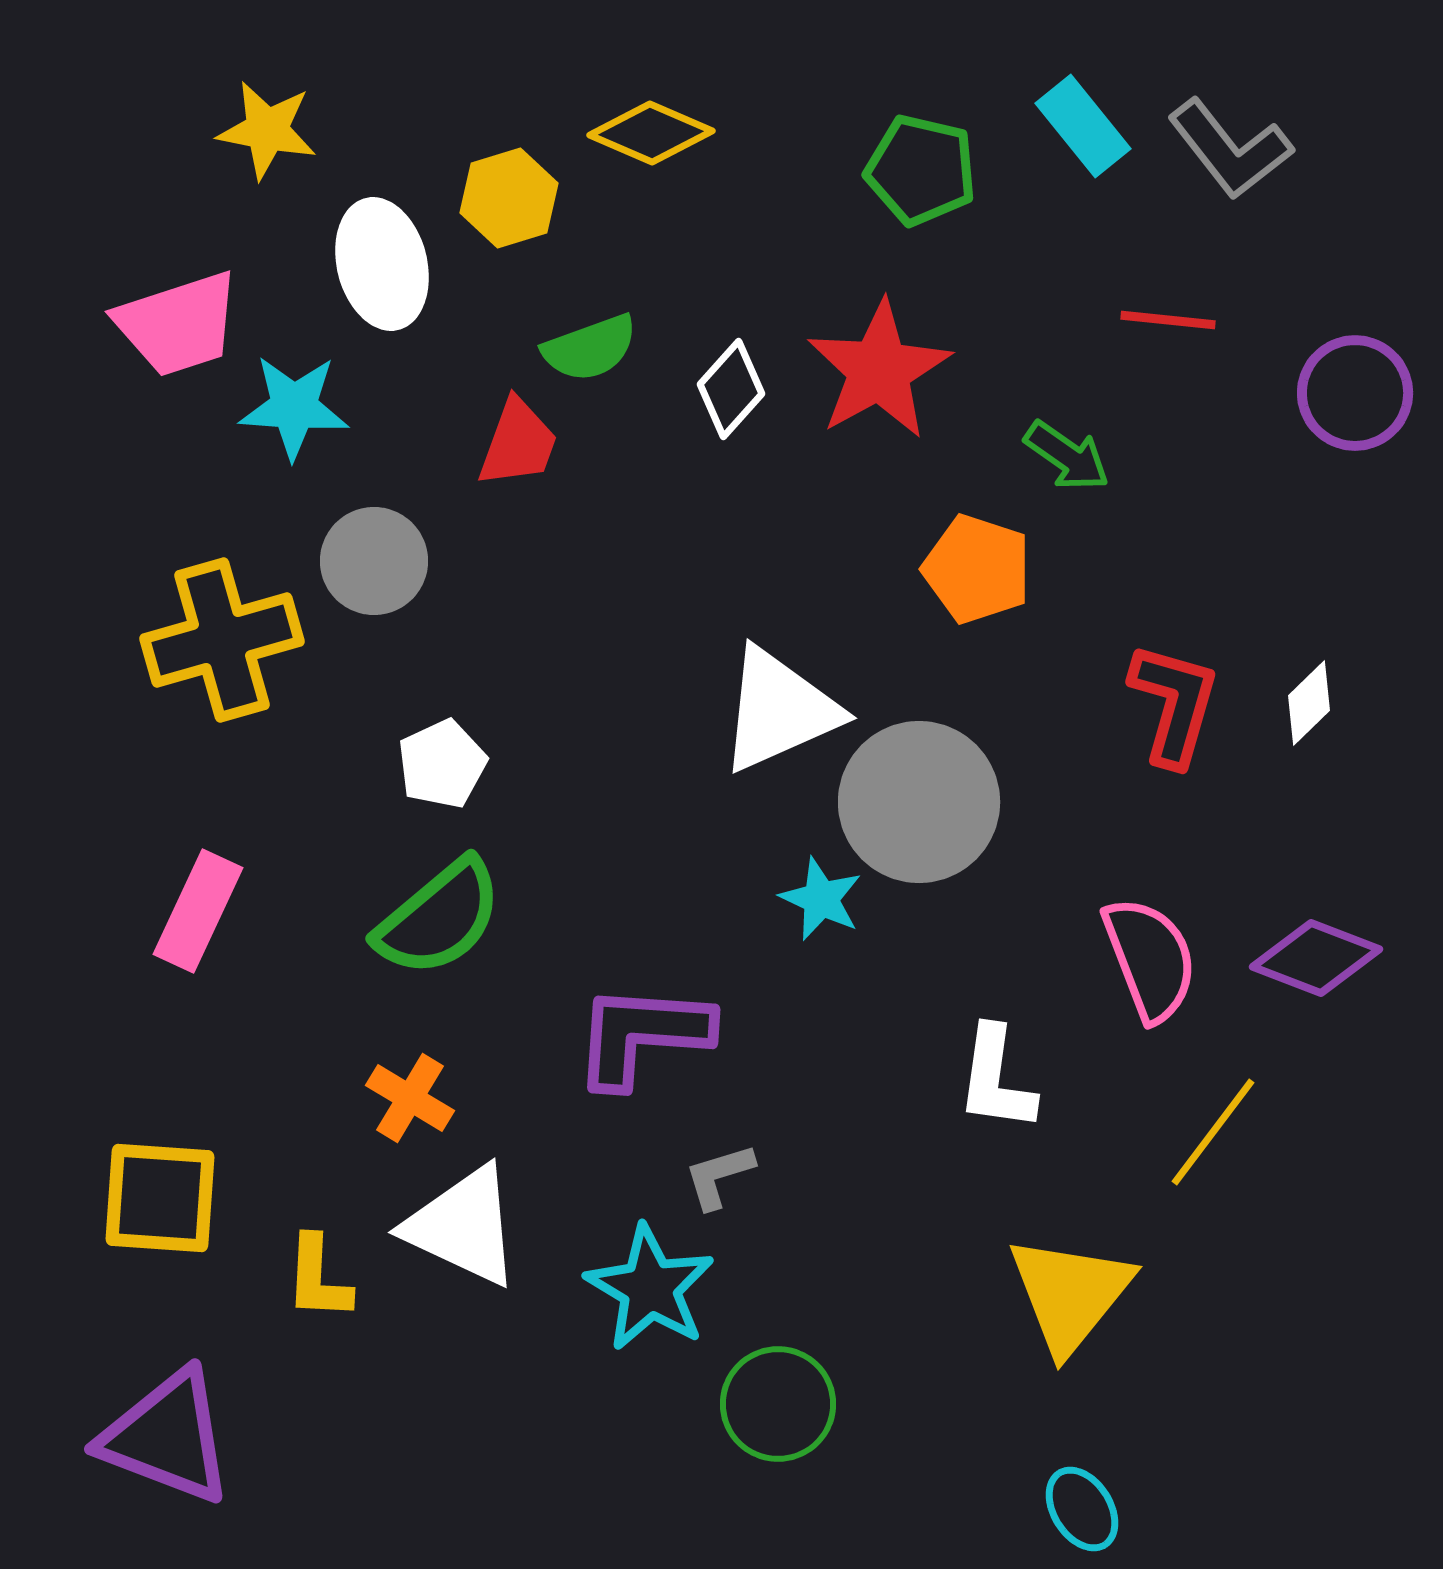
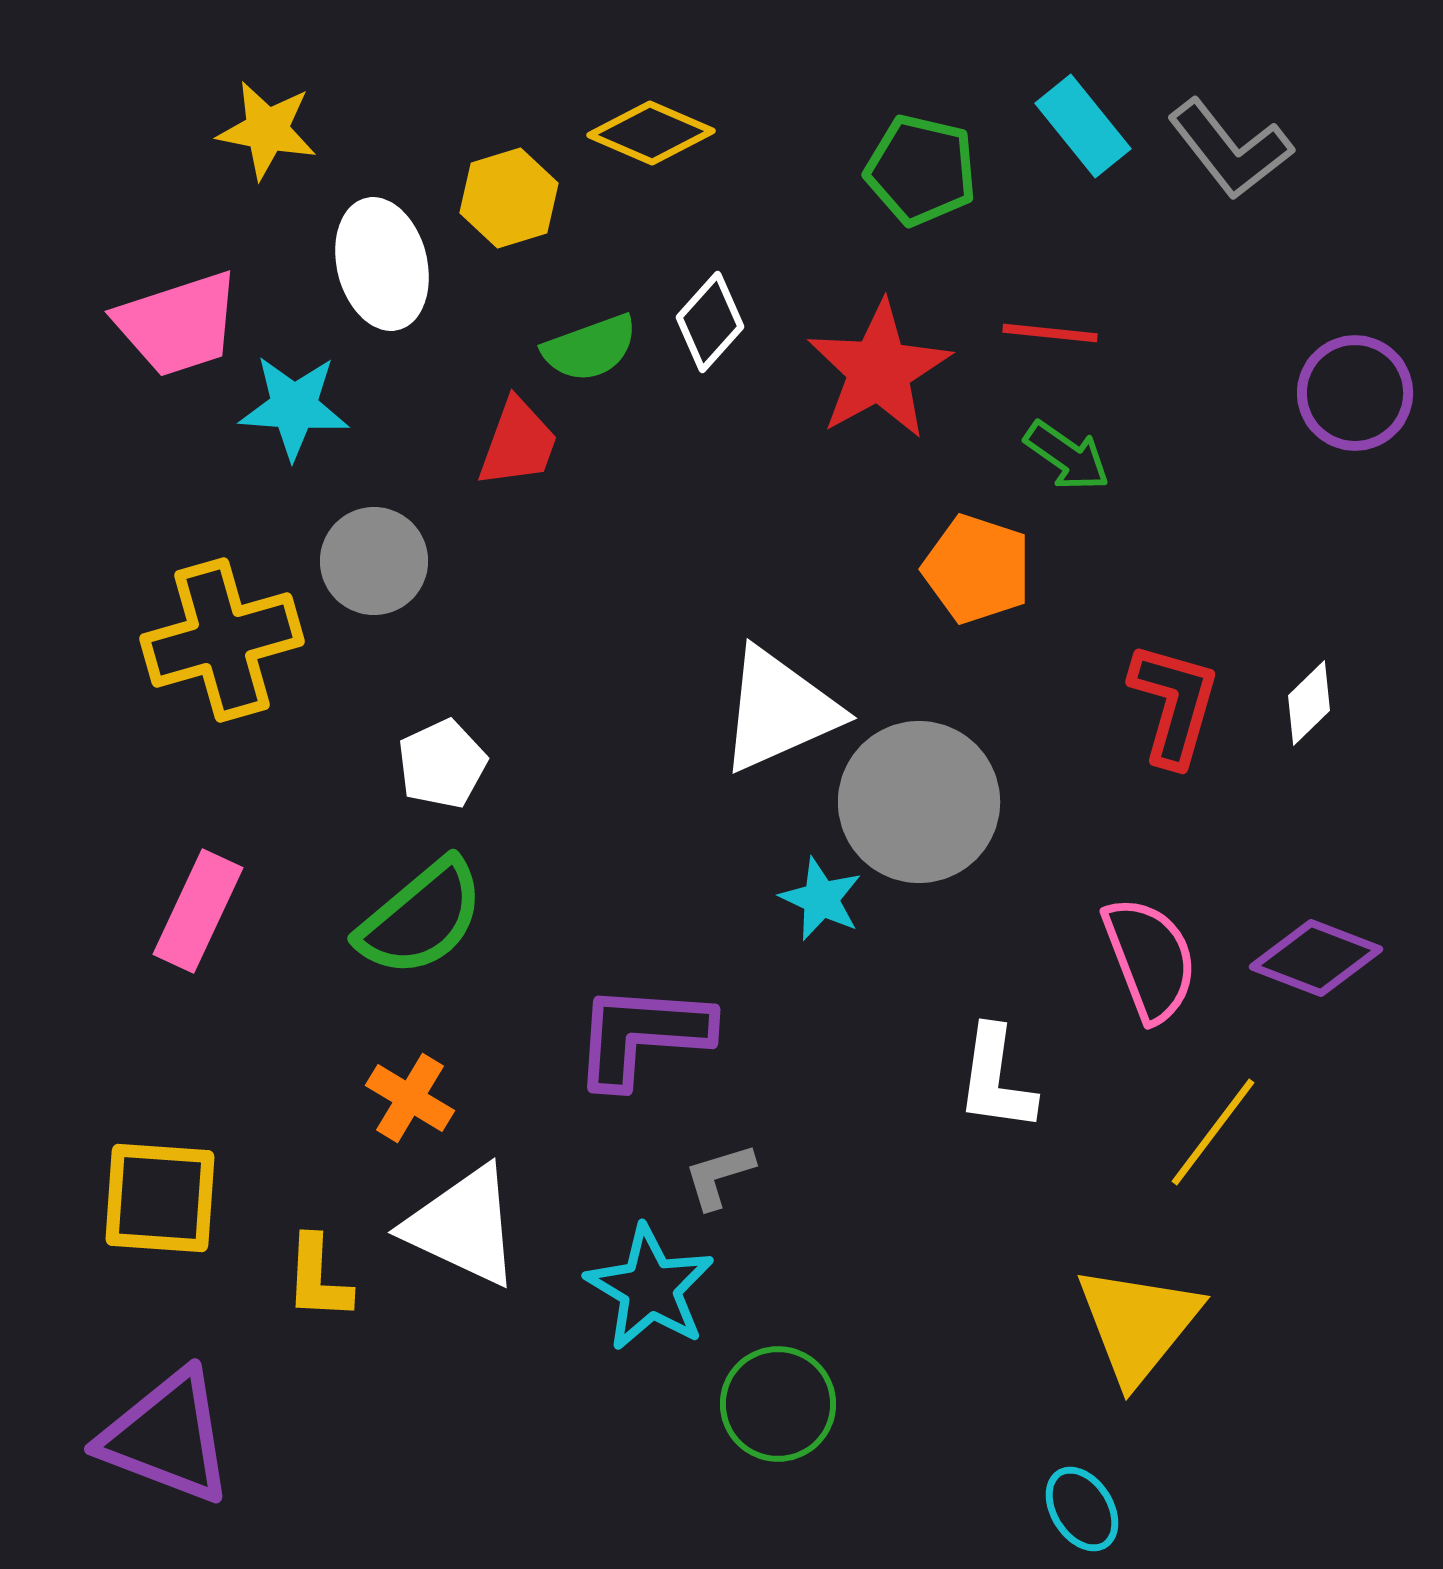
red line at (1168, 320): moved 118 px left, 13 px down
white diamond at (731, 389): moved 21 px left, 67 px up
green semicircle at (439, 918): moved 18 px left
yellow triangle at (1070, 1294): moved 68 px right, 30 px down
